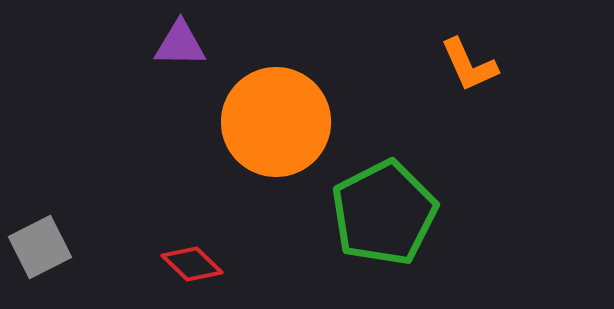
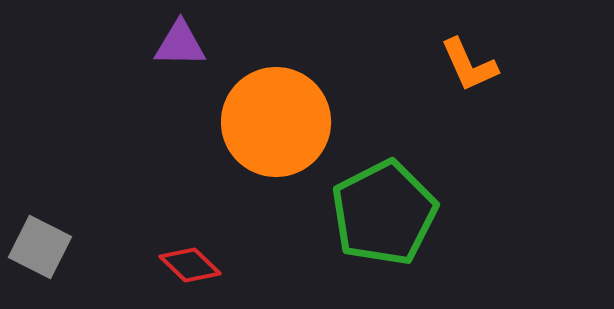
gray square: rotated 36 degrees counterclockwise
red diamond: moved 2 px left, 1 px down
